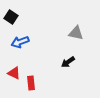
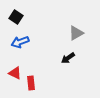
black square: moved 5 px right
gray triangle: rotated 42 degrees counterclockwise
black arrow: moved 4 px up
red triangle: moved 1 px right
